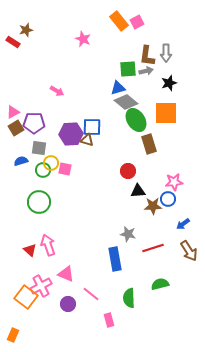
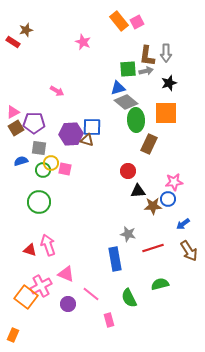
pink star at (83, 39): moved 3 px down
green ellipse at (136, 120): rotated 30 degrees clockwise
brown rectangle at (149, 144): rotated 42 degrees clockwise
red triangle at (30, 250): rotated 24 degrees counterclockwise
green semicircle at (129, 298): rotated 24 degrees counterclockwise
